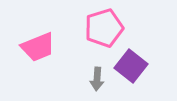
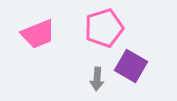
pink trapezoid: moved 13 px up
purple square: rotated 8 degrees counterclockwise
